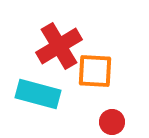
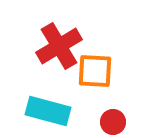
cyan rectangle: moved 10 px right, 17 px down
red circle: moved 1 px right
